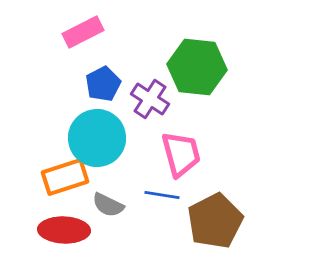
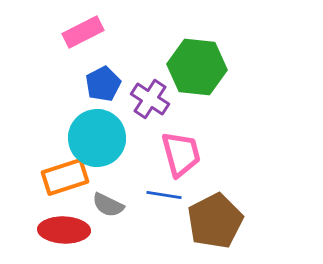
blue line: moved 2 px right
